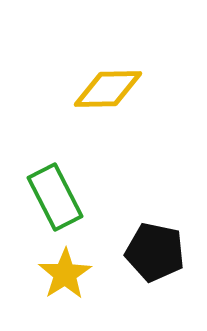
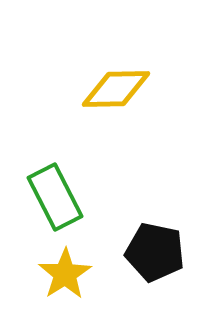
yellow diamond: moved 8 px right
